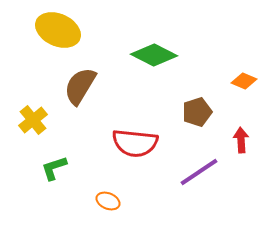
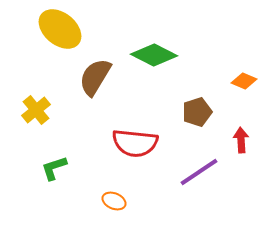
yellow ellipse: moved 2 px right, 1 px up; rotated 15 degrees clockwise
brown semicircle: moved 15 px right, 9 px up
yellow cross: moved 3 px right, 10 px up
orange ellipse: moved 6 px right
